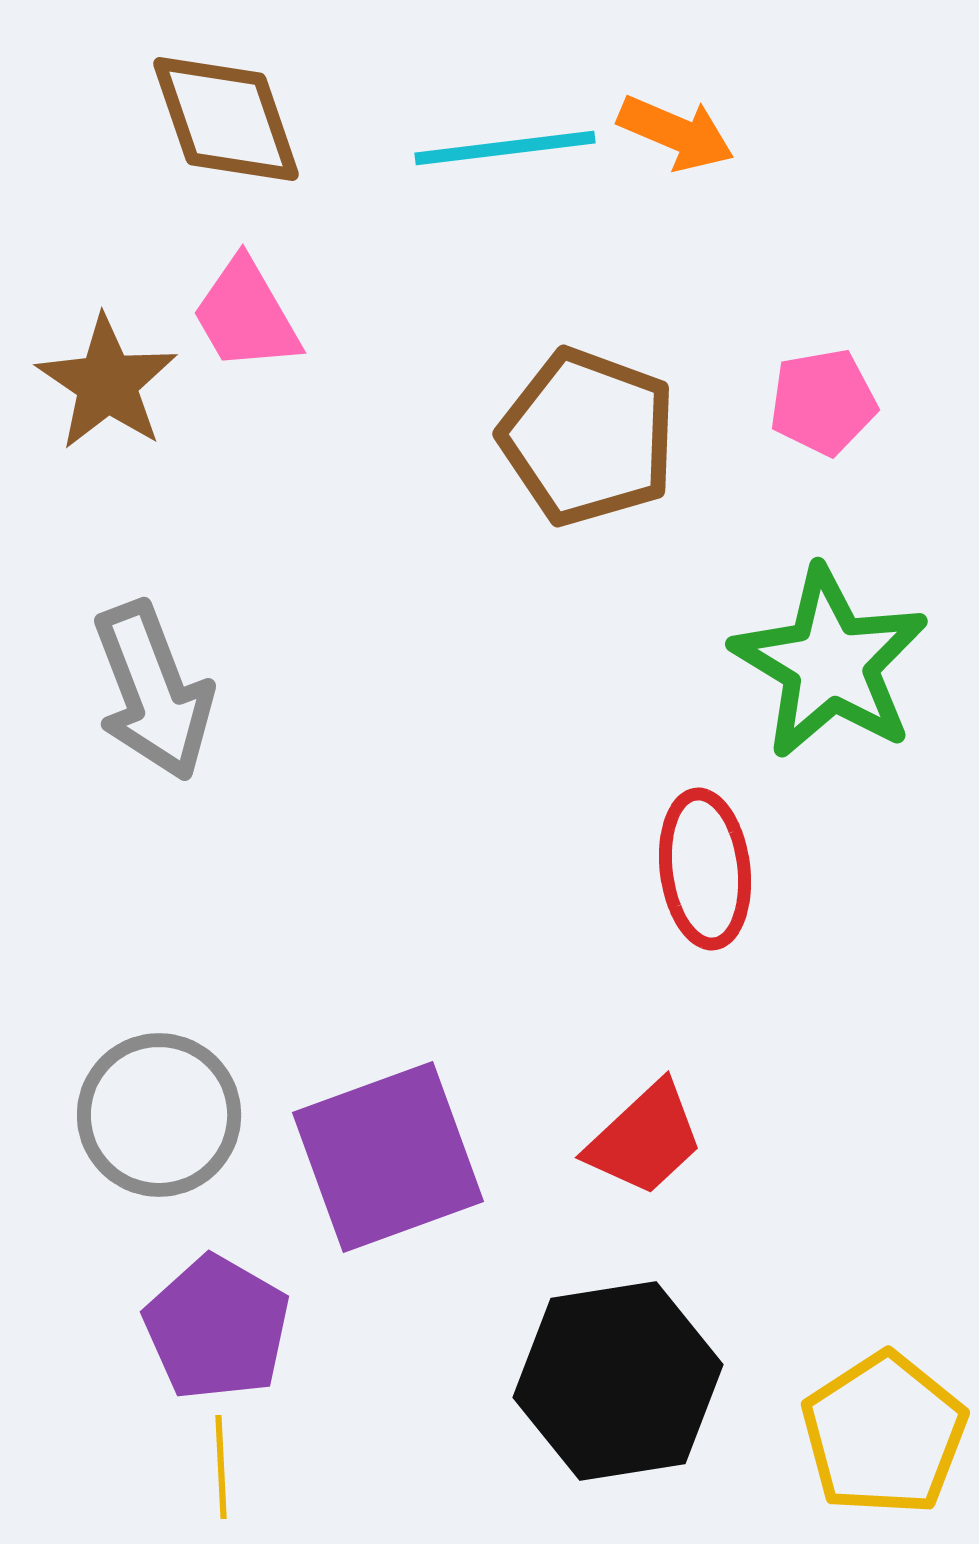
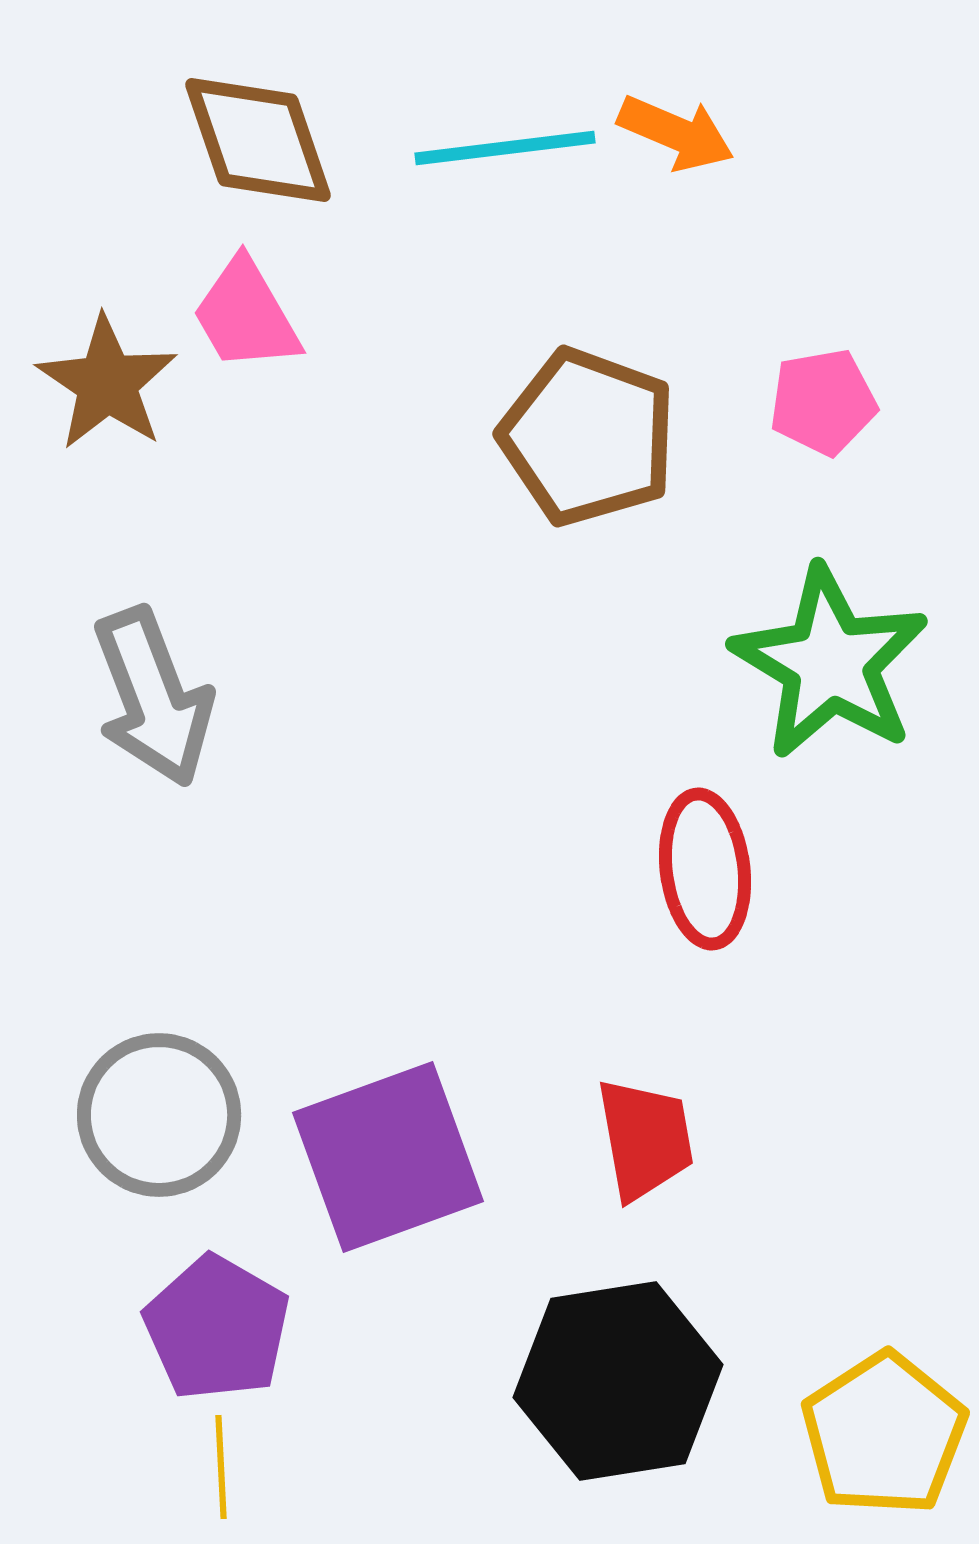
brown diamond: moved 32 px right, 21 px down
gray arrow: moved 6 px down
red trapezoid: rotated 57 degrees counterclockwise
